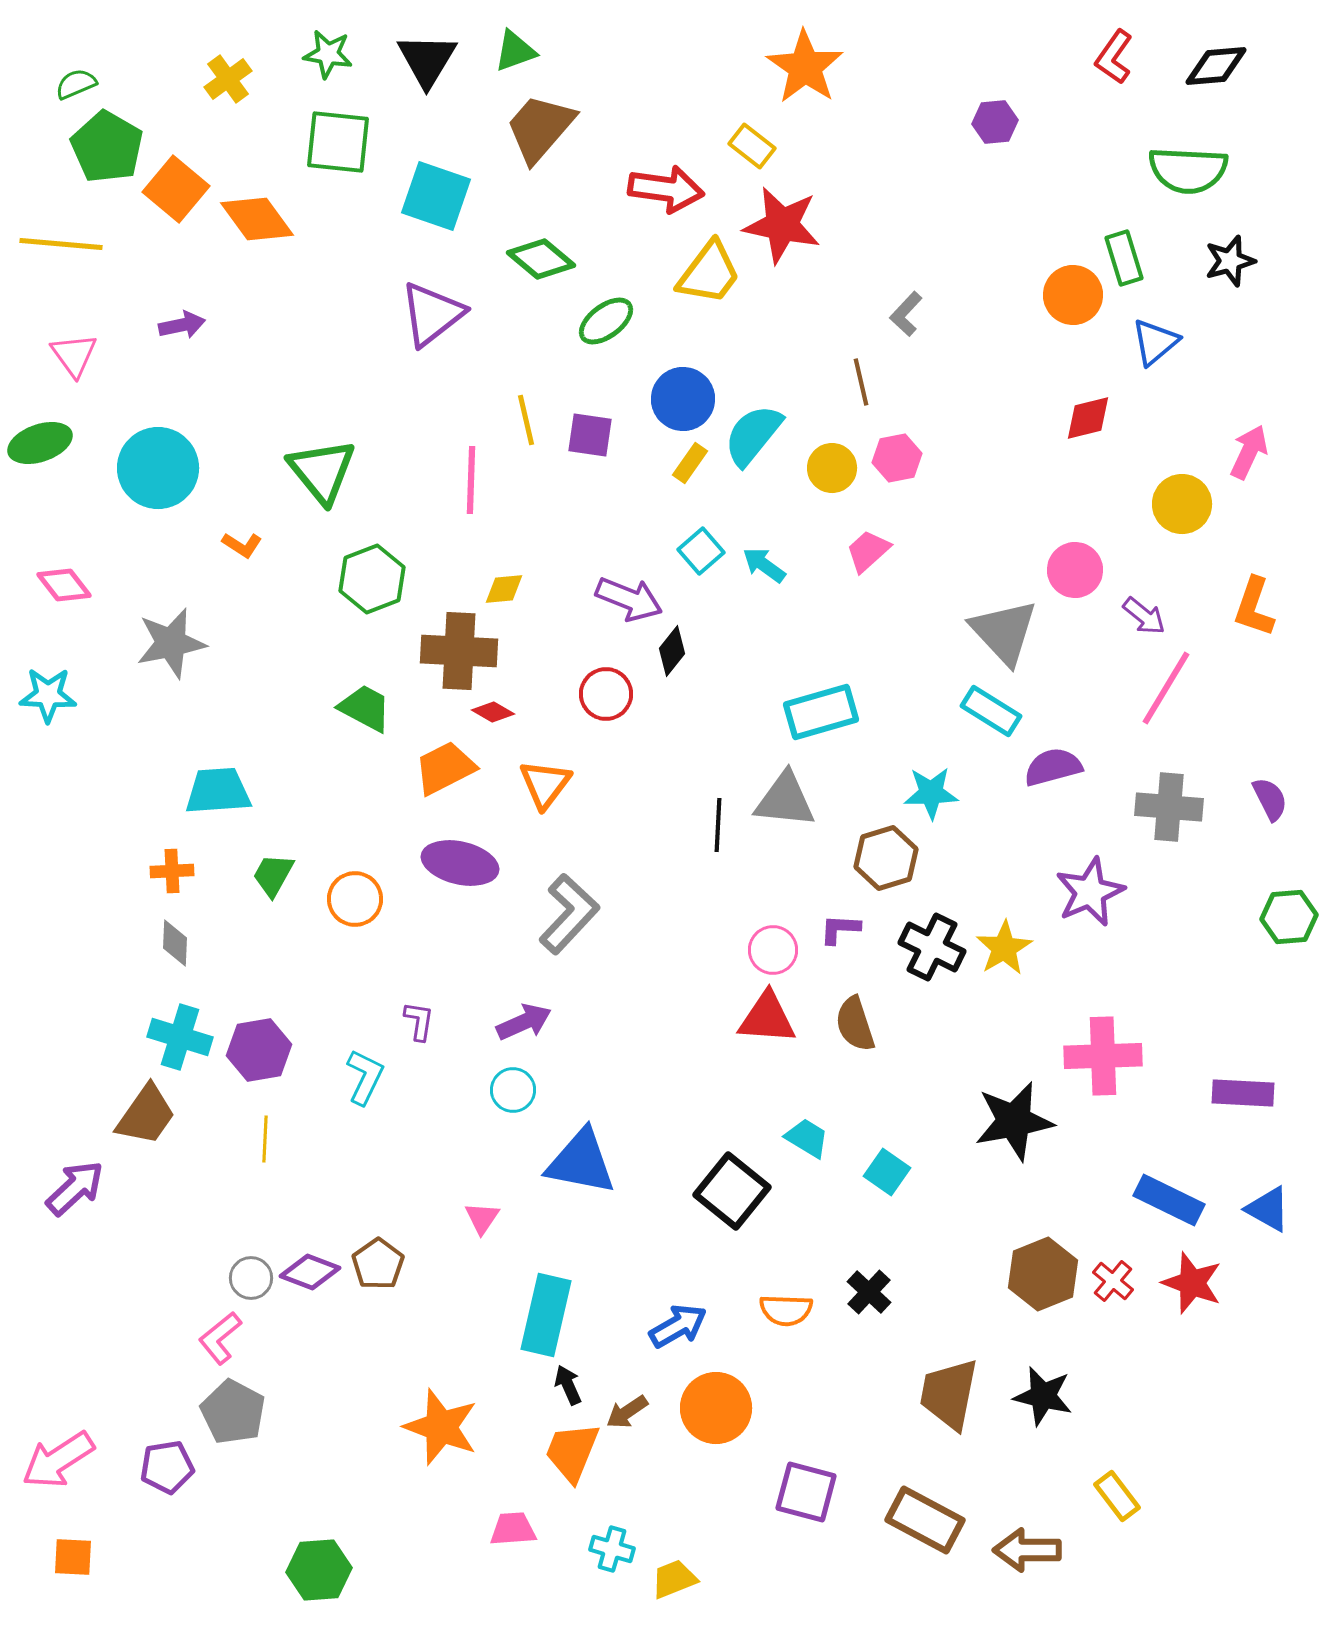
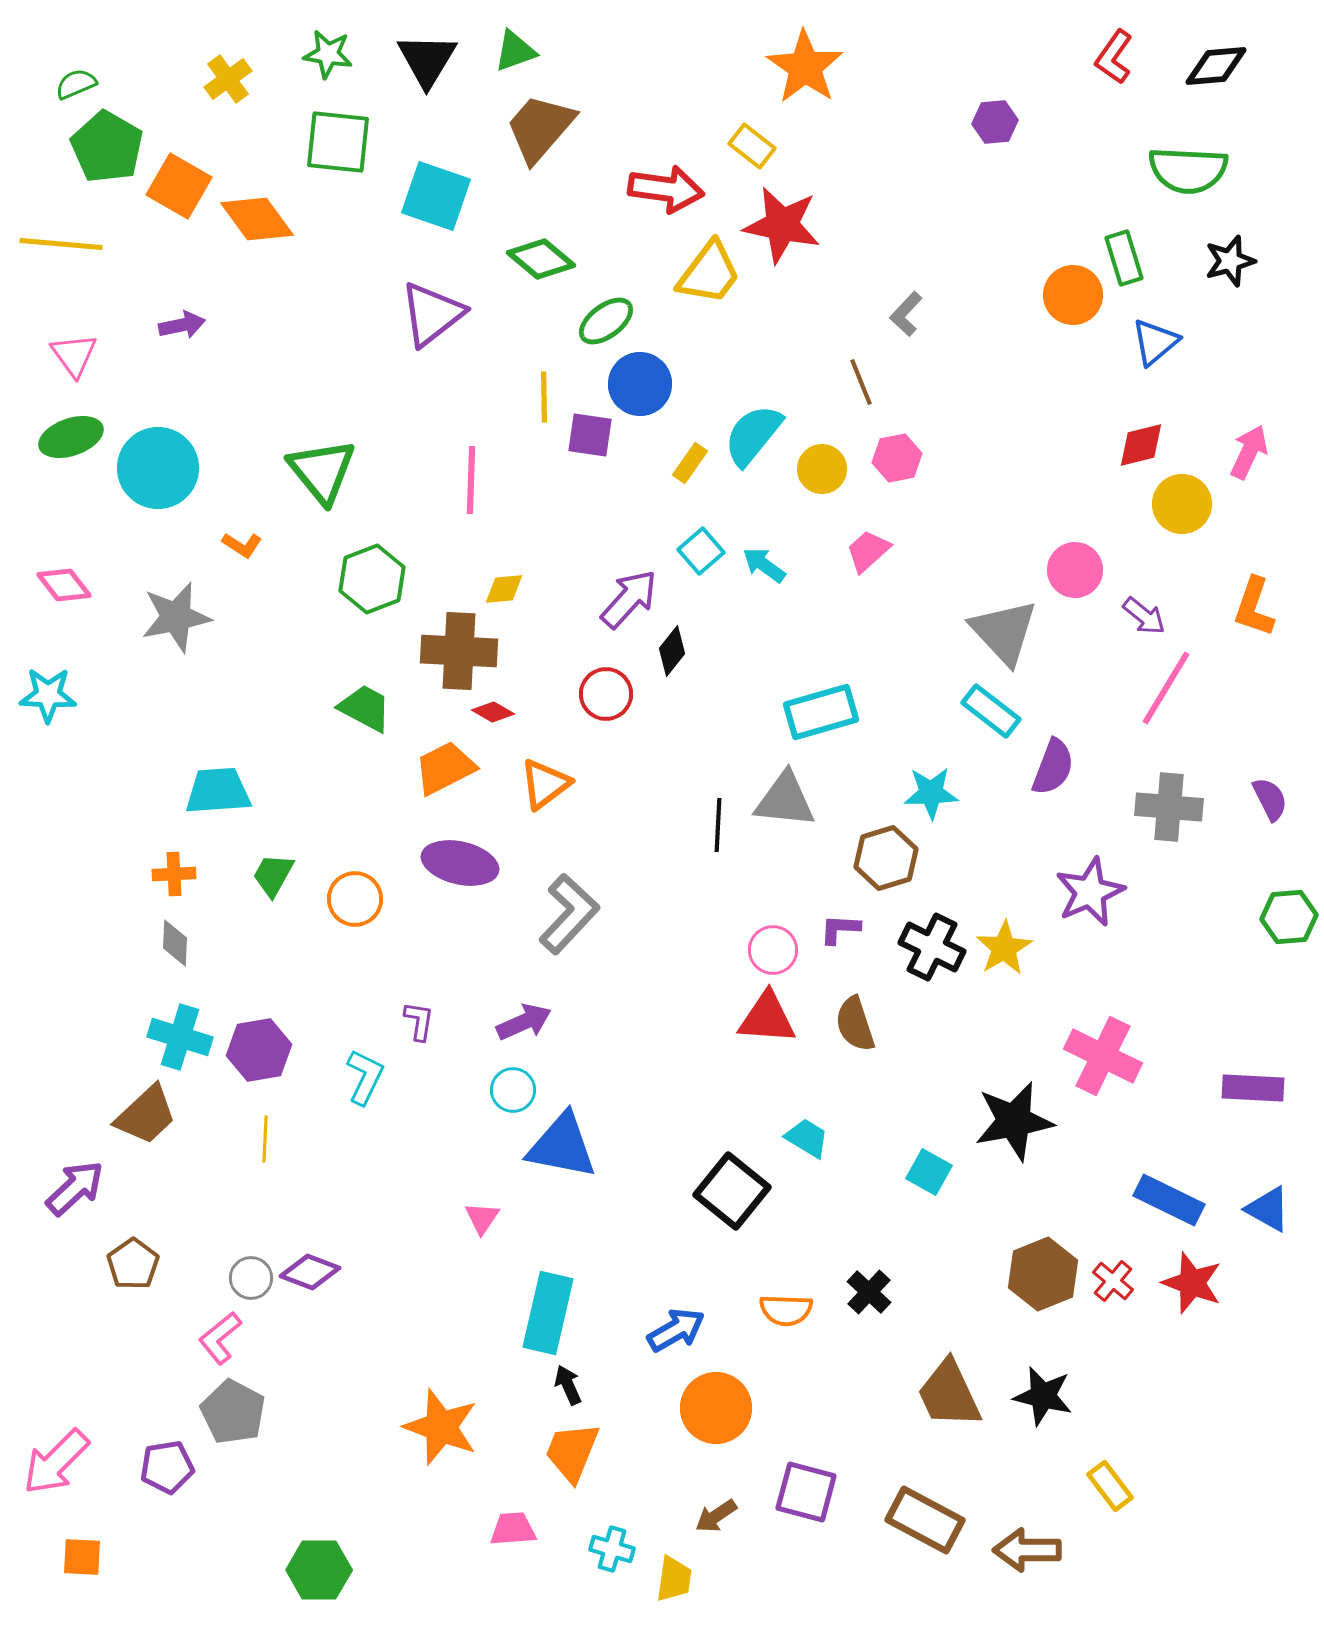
orange square at (176, 189): moved 3 px right, 3 px up; rotated 10 degrees counterclockwise
brown line at (861, 382): rotated 9 degrees counterclockwise
blue circle at (683, 399): moved 43 px left, 15 px up
red diamond at (1088, 418): moved 53 px right, 27 px down
yellow line at (526, 420): moved 18 px right, 23 px up; rotated 12 degrees clockwise
green ellipse at (40, 443): moved 31 px right, 6 px up
yellow circle at (832, 468): moved 10 px left, 1 px down
purple arrow at (629, 599): rotated 70 degrees counterclockwise
gray star at (171, 643): moved 5 px right, 26 px up
cyan rectangle at (991, 711): rotated 6 degrees clockwise
purple semicircle at (1053, 767): rotated 126 degrees clockwise
orange triangle at (545, 784): rotated 16 degrees clockwise
orange cross at (172, 871): moved 2 px right, 3 px down
pink cross at (1103, 1056): rotated 28 degrees clockwise
purple rectangle at (1243, 1093): moved 10 px right, 5 px up
brown trapezoid at (146, 1115): rotated 12 degrees clockwise
blue triangle at (581, 1162): moved 19 px left, 16 px up
cyan square at (887, 1172): moved 42 px right; rotated 6 degrees counterclockwise
brown pentagon at (378, 1264): moved 245 px left
cyan rectangle at (546, 1315): moved 2 px right, 2 px up
blue arrow at (678, 1326): moved 2 px left, 4 px down
brown trapezoid at (949, 1394): rotated 36 degrees counterclockwise
brown arrow at (627, 1412): moved 89 px right, 104 px down
pink arrow at (58, 1460): moved 2 px left, 2 px down; rotated 12 degrees counterclockwise
yellow rectangle at (1117, 1496): moved 7 px left, 10 px up
orange square at (73, 1557): moved 9 px right
green hexagon at (319, 1570): rotated 4 degrees clockwise
yellow trapezoid at (674, 1579): rotated 120 degrees clockwise
